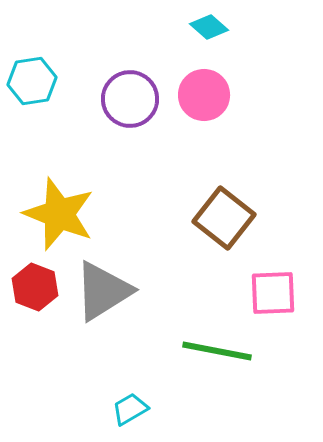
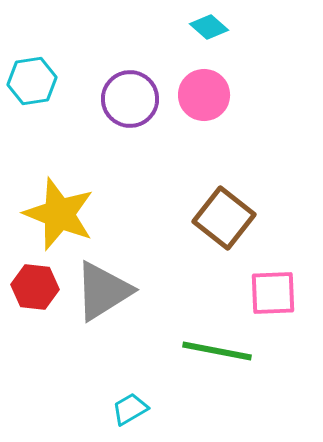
red hexagon: rotated 15 degrees counterclockwise
